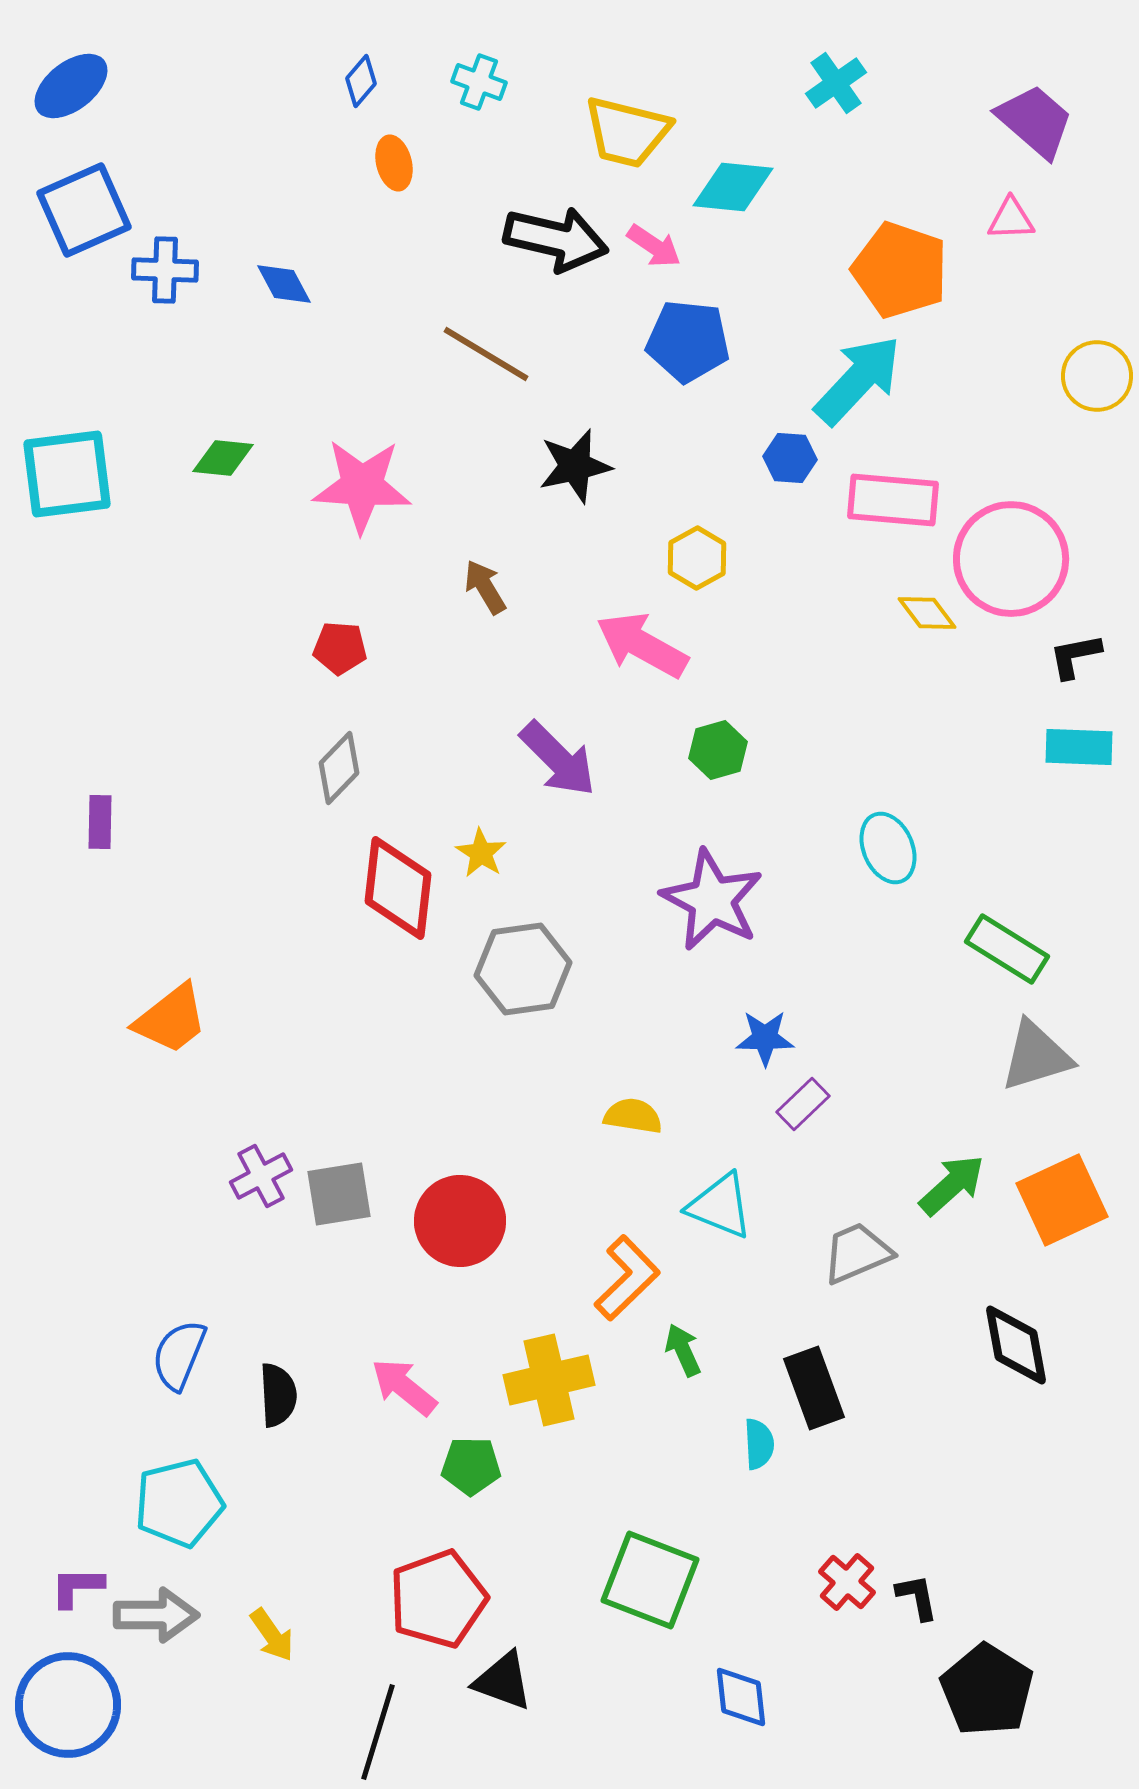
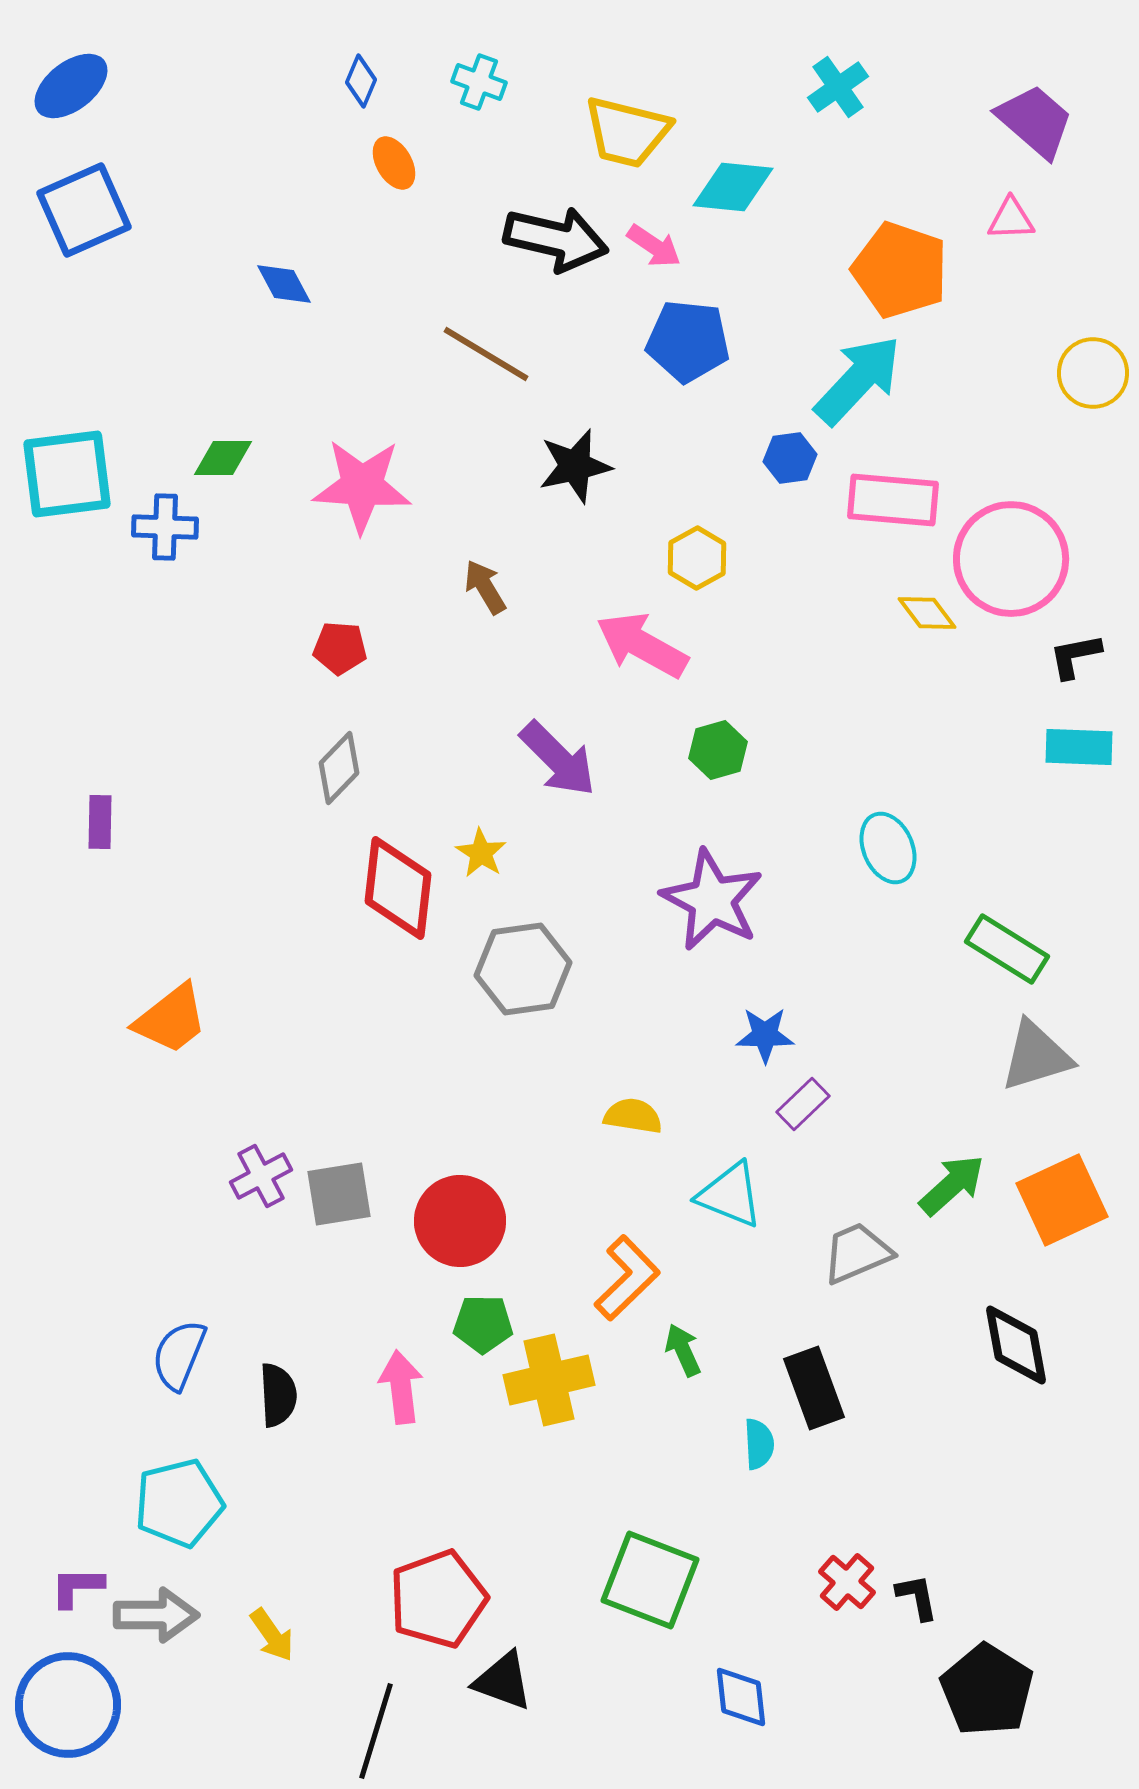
blue diamond at (361, 81): rotated 18 degrees counterclockwise
cyan cross at (836, 83): moved 2 px right, 4 px down
orange ellipse at (394, 163): rotated 16 degrees counterclockwise
blue cross at (165, 270): moved 257 px down
yellow circle at (1097, 376): moved 4 px left, 3 px up
green diamond at (223, 458): rotated 6 degrees counterclockwise
blue hexagon at (790, 458): rotated 12 degrees counterclockwise
blue star at (765, 1038): moved 3 px up
cyan triangle at (720, 1206): moved 10 px right, 11 px up
pink arrow at (404, 1387): moved 3 px left; rotated 44 degrees clockwise
green pentagon at (471, 1466): moved 12 px right, 142 px up
black line at (378, 1732): moved 2 px left, 1 px up
